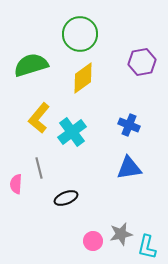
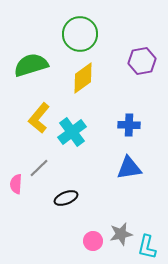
purple hexagon: moved 1 px up
blue cross: rotated 20 degrees counterclockwise
gray line: rotated 60 degrees clockwise
